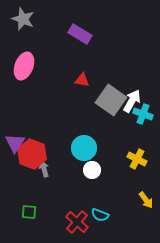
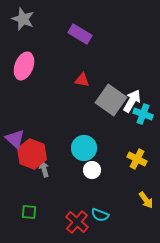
purple triangle: moved 4 px up; rotated 20 degrees counterclockwise
